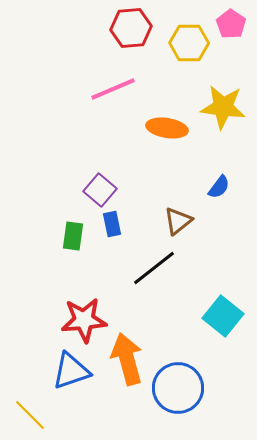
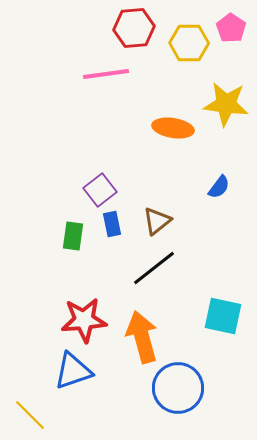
pink pentagon: moved 4 px down
red hexagon: moved 3 px right
pink line: moved 7 px left, 15 px up; rotated 15 degrees clockwise
yellow star: moved 3 px right, 3 px up
orange ellipse: moved 6 px right
purple square: rotated 12 degrees clockwise
brown triangle: moved 21 px left
cyan square: rotated 27 degrees counterclockwise
orange arrow: moved 15 px right, 22 px up
blue triangle: moved 2 px right
